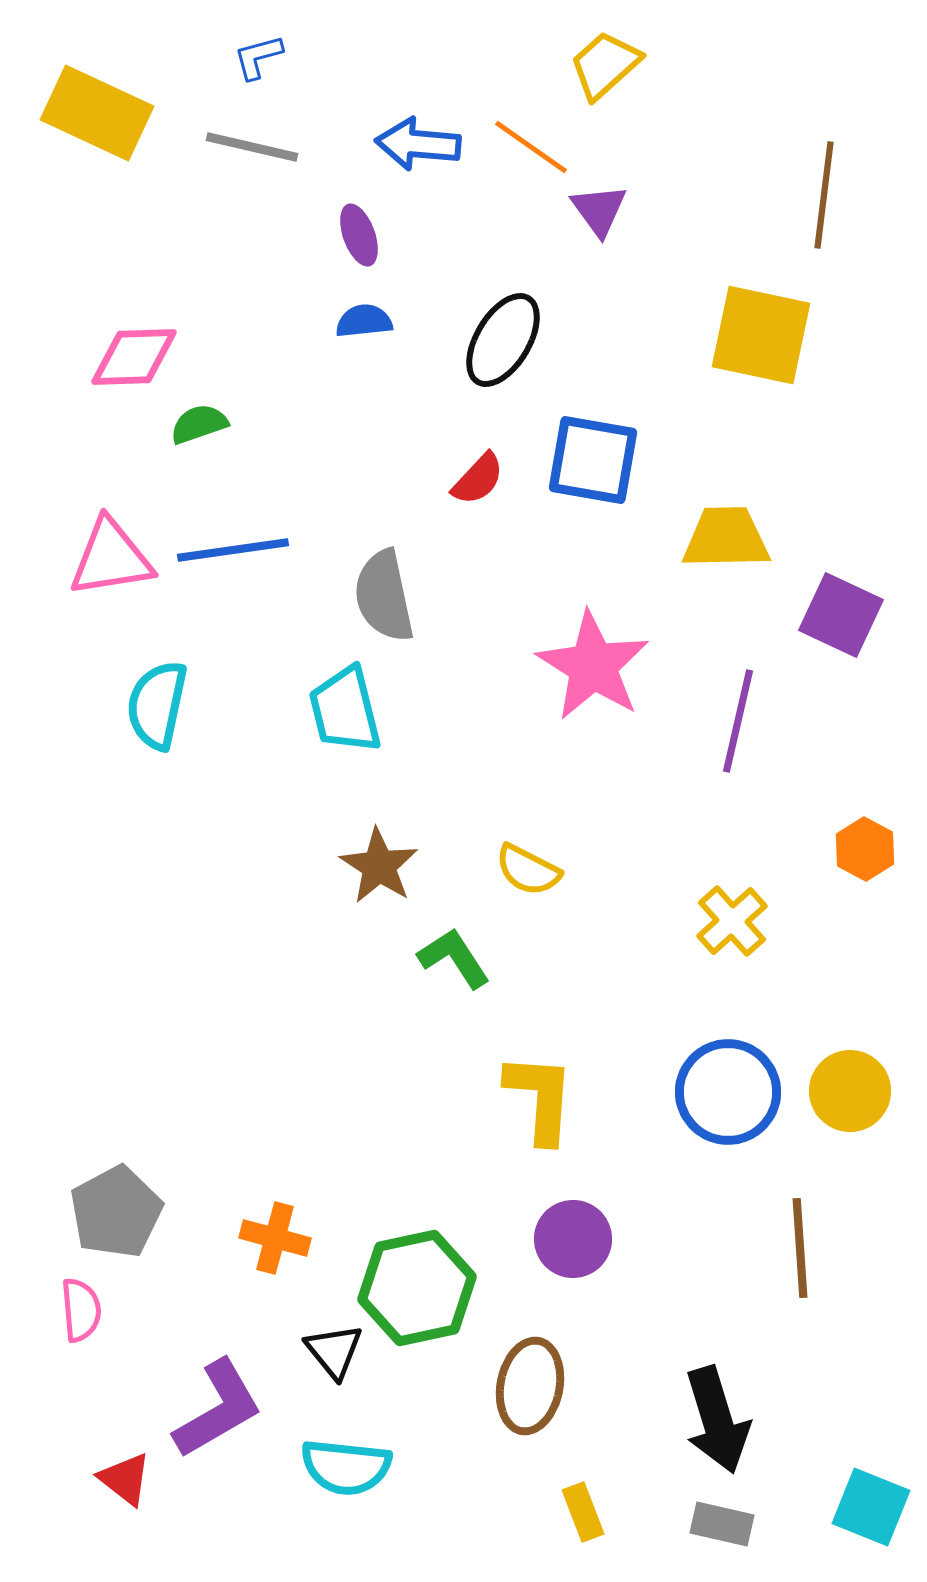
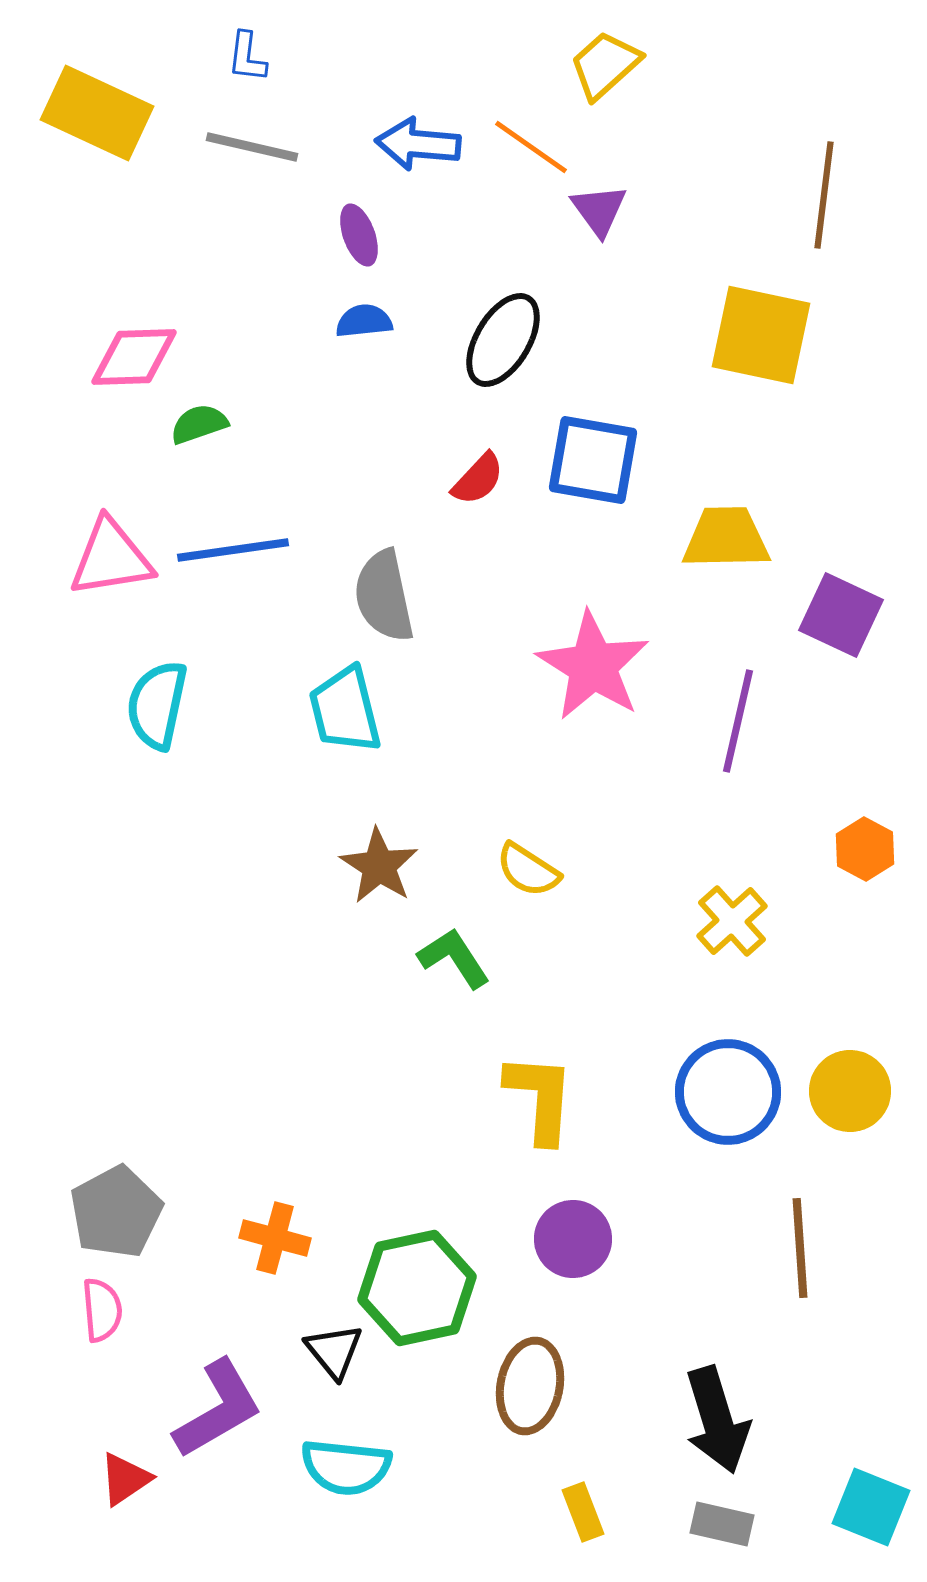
blue L-shape at (258, 57): moved 11 px left; rotated 68 degrees counterclockwise
yellow semicircle at (528, 870): rotated 6 degrees clockwise
pink semicircle at (81, 1310): moved 21 px right
red triangle at (125, 1479): rotated 48 degrees clockwise
